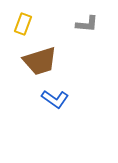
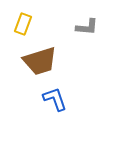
gray L-shape: moved 3 px down
blue L-shape: rotated 144 degrees counterclockwise
